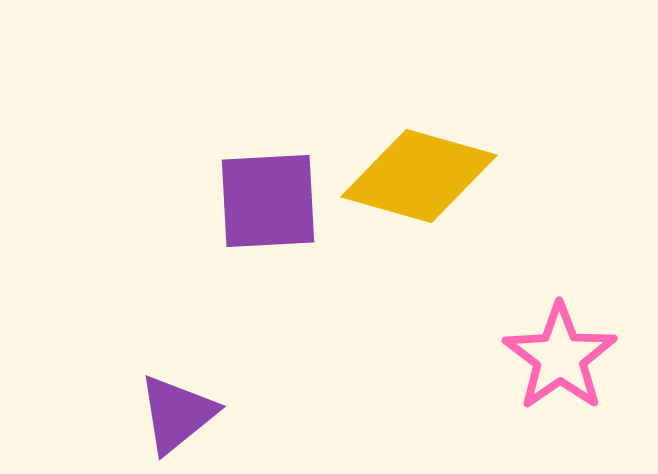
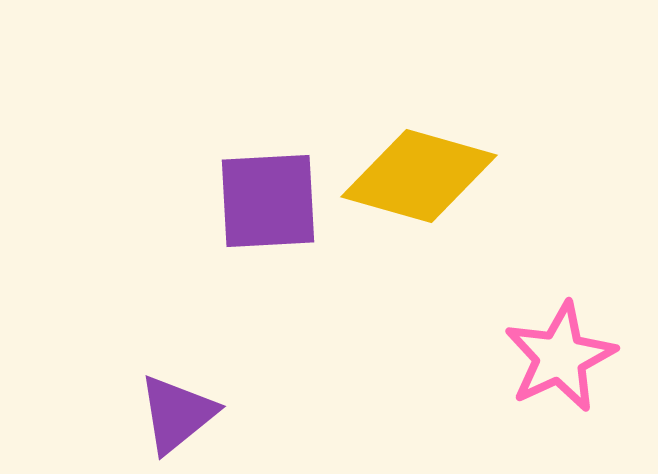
pink star: rotated 10 degrees clockwise
